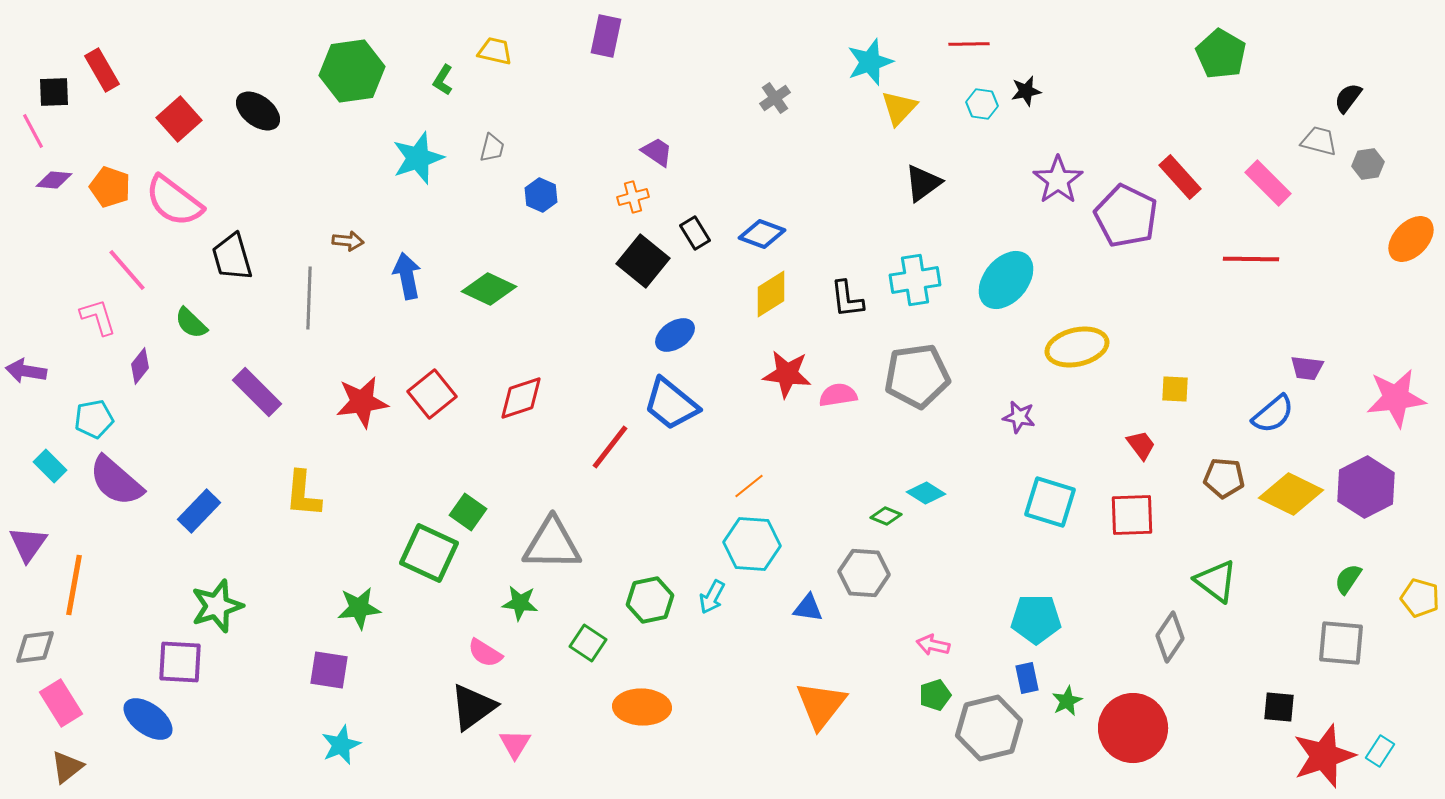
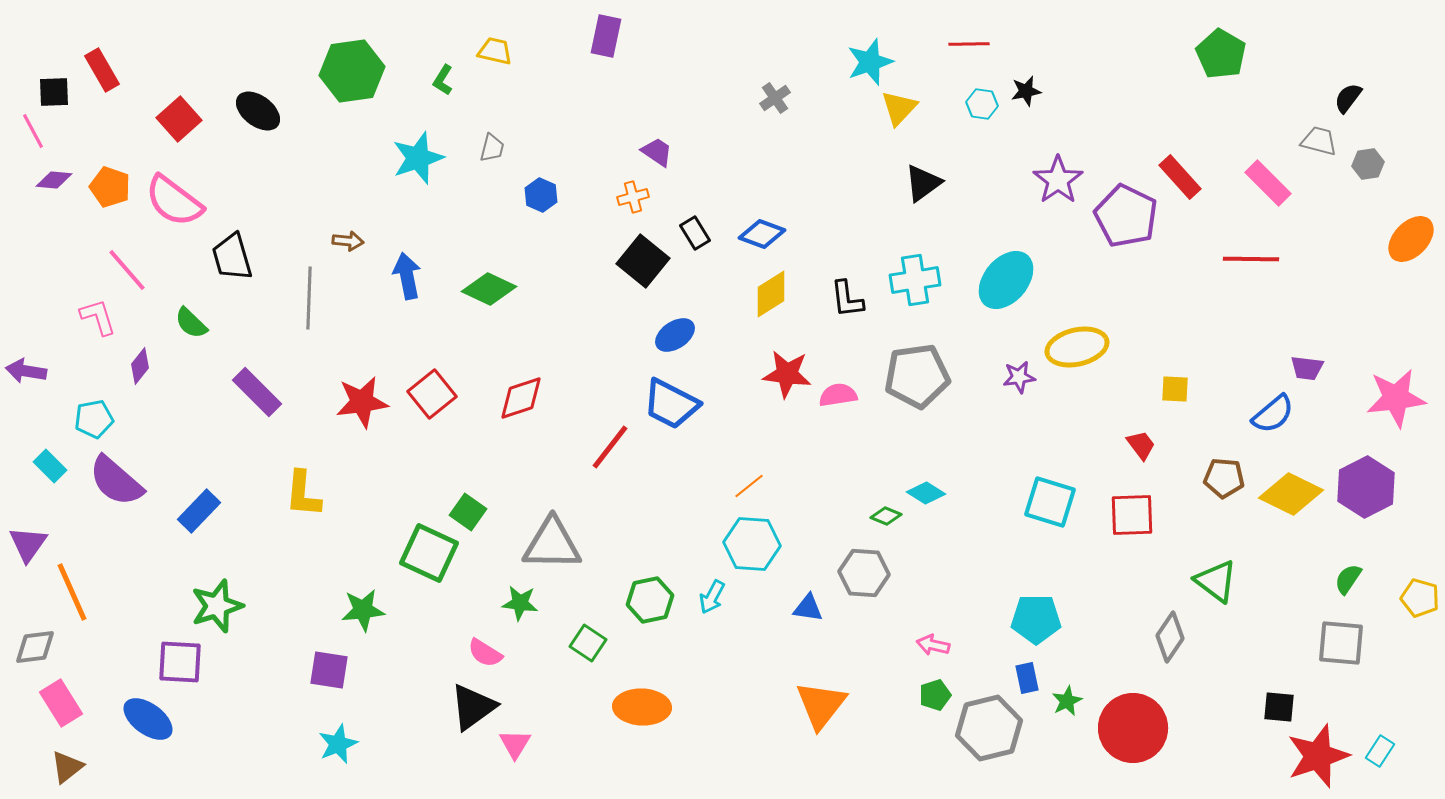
blue trapezoid at (671, 404): rotated 12 degrees counterclockwise
purple star at (1019, 417): moved 40 px up; rotated 20 degrees counterclockwise
orange line at (74, 585): moved 2 px left, 7 px down; rotated 34 degrees counterclockwise
green star at (359, 608): moved 4 px right, 2 px down
cyan star at (341, 745): moved 3 px left, 1 px up
red star at (1324, 756): moved 6 px left
